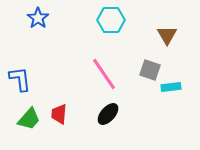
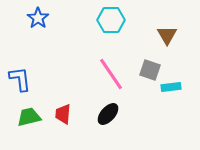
pink line: moved 7 px right
red trapezoid: moved 4 px right
green trapezoid: moved 2 px up; rotated 145 degrees counterclockwise
